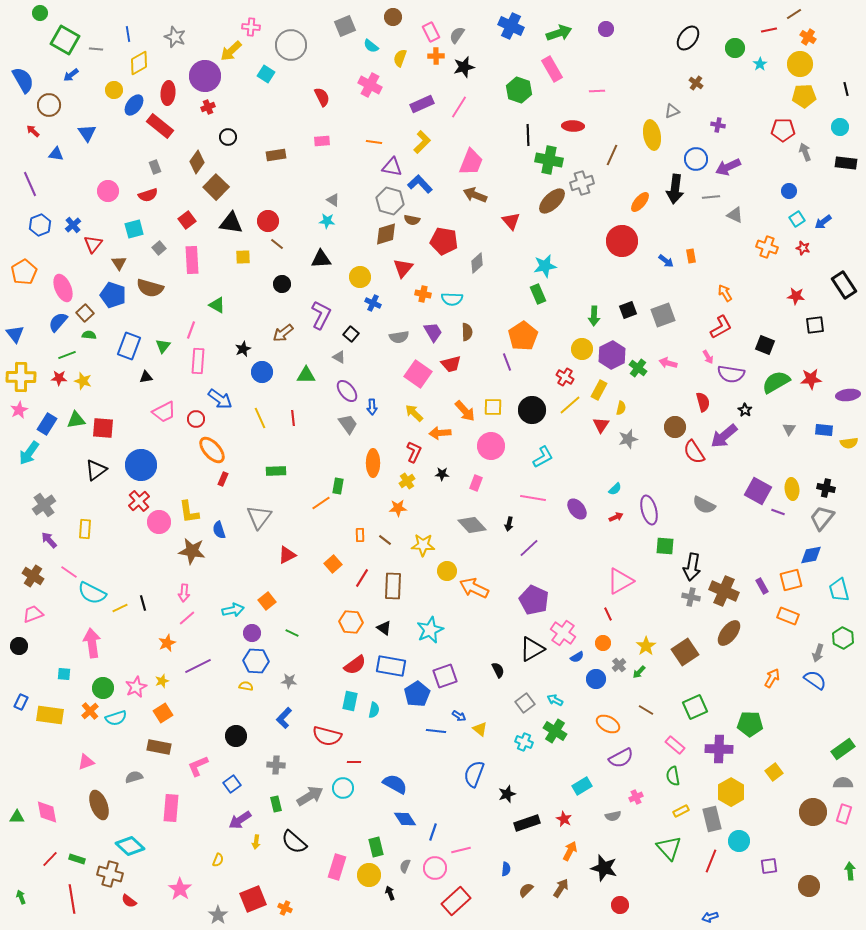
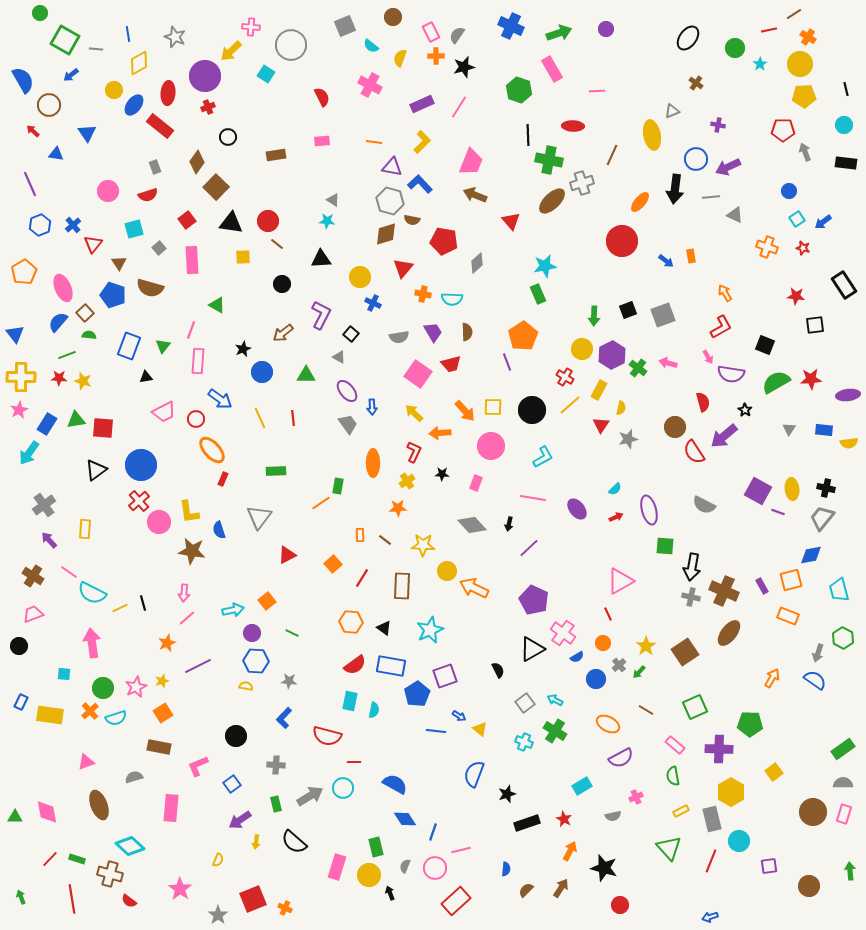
cyan circle at (840, 127): moved 4 px right, 2 px up
brown rectangle at (393, 586): moved 9 px right
green triangle at (17, 817): moved 2 px left
